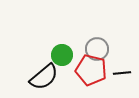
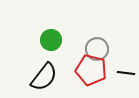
green circle: moved 11 px left, 15 px up
black line: moved 4 px right; rotated 12 degrees clockwise
black semicircle: rotated 12 degrees counterclockwise
